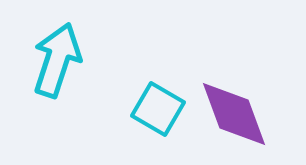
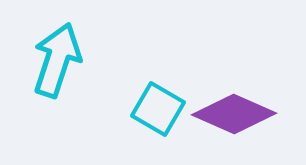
purple diamond: rotated 46 degrees counterclockwise
